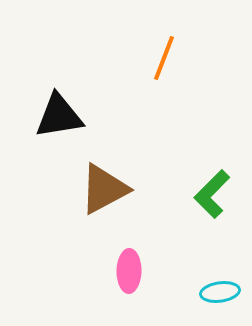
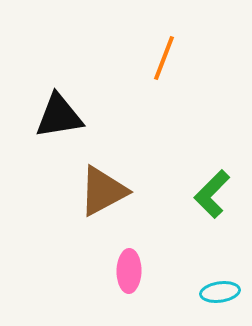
brown triangle: moved 1 px left, 2 px down
